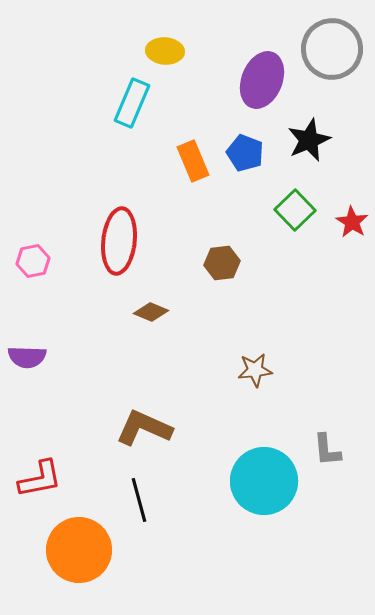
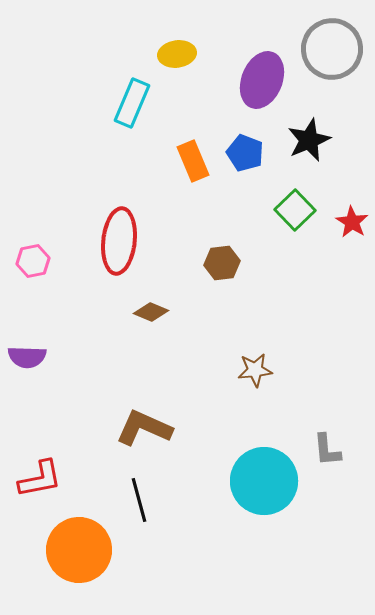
yellow ellipse: moved 12 px right, 3 px down; rotated 12 degrees counterclockwise
